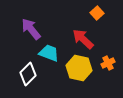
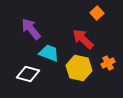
white diamond: rotated 60 degrees clockwise
